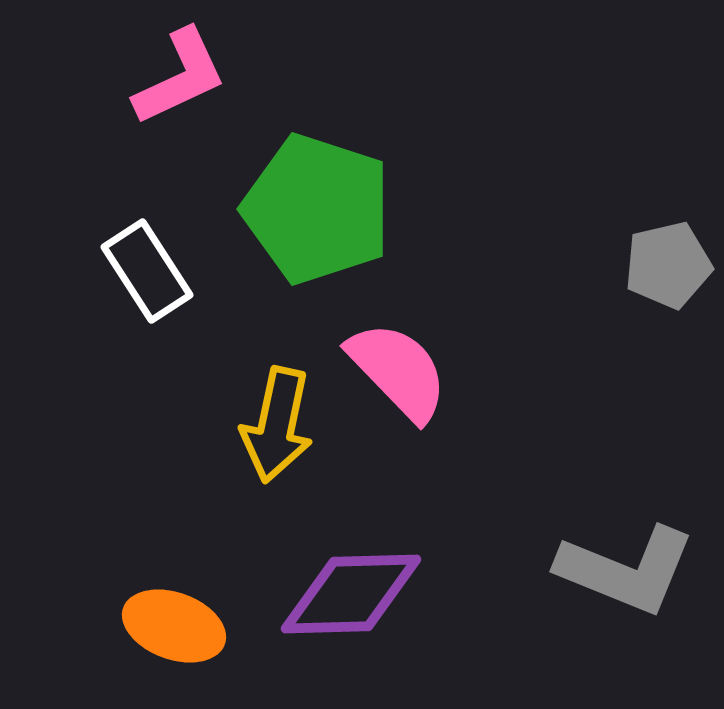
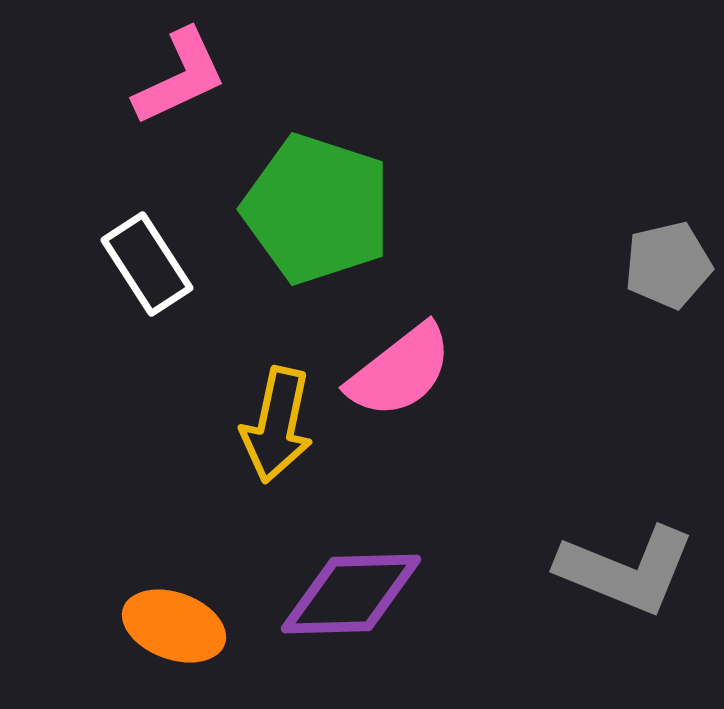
white rectangle: moved 7 px up
pink semicircle: moved 2 px right; rotated 96 degrees clockwise
